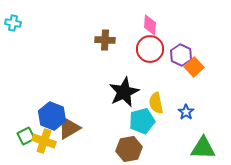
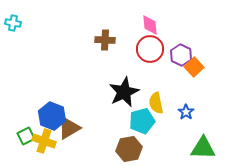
pink diamond: rotated 10 degrees counterclockwise
